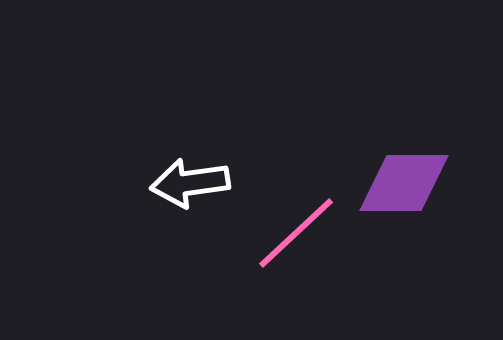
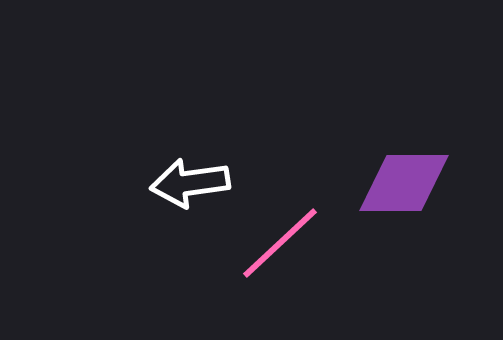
pink line: moved 16 px left, 10 px down
